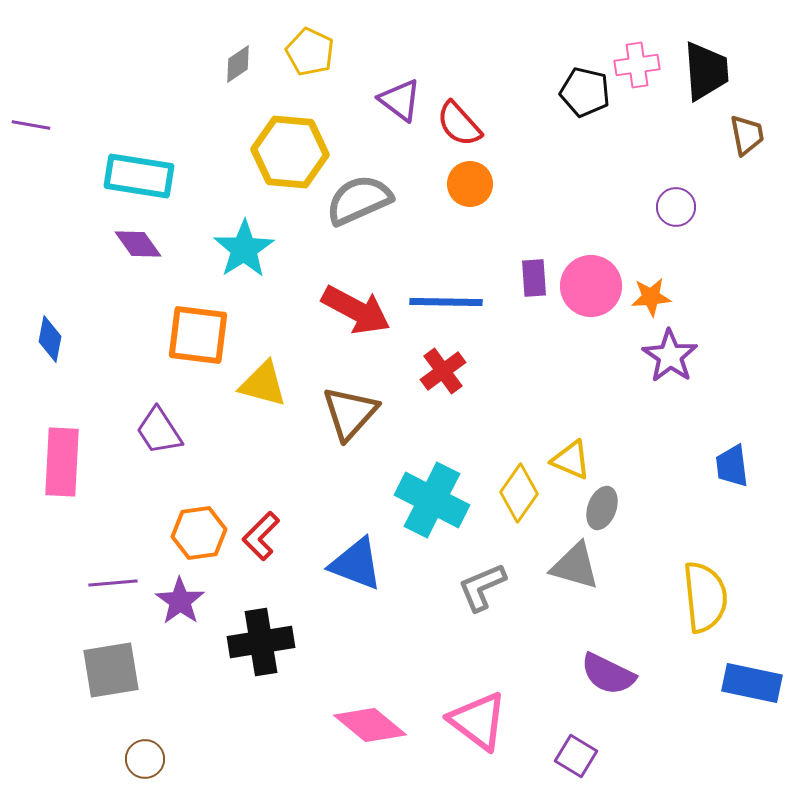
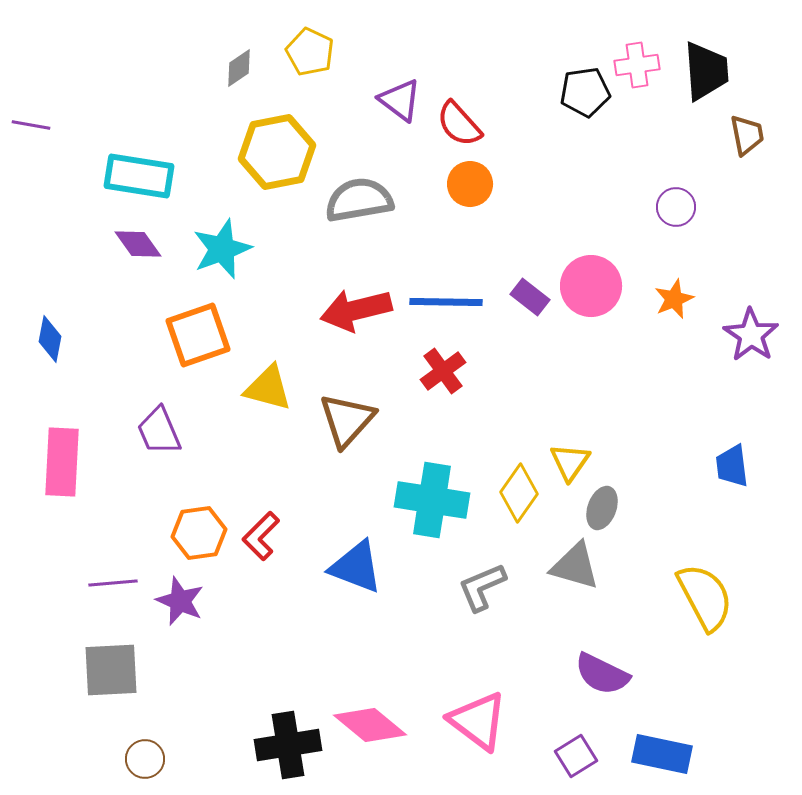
gray diamond at (238, 64): moved 1 px right, 4 px down
black pentagon at (585, 92): rotated 21 degrees counterclockwise
yellow hexagon at (290, 152): moved 13 px left; rotated 16 degrees counterclockwise
gray semicircle at (359, 200): rotated 14 degrees clockwise
cyan star at (244, 249): moved 22 px left; rotated 12 degrees clockwise
purple rectangle at (534, 278): moved 4 px left, 19 px down; rotated 48 degrees counterclockwise
orange star at (651, 297): moved 23 px right, 2 px down; rotated 18 degrees counterclockwise
red arrow at (356, 310): rotated 138 degrees clockwise
orange square at (198, 335): rotated 26 degrees counterclockwise
purple star at (670, 356): moved 81 px right, 21 px up
yellow triangle at (263, 384): moved 5 px right, 4 px down
brown triangle at (350, 413): moved 3 px left, 7 px down
purple trapezoid at (159, 431): rotated 10 degrees clockwise
yellow triangle at (571, 460): moved 1 px left, 2 px down; rotated 42 degrees clockwise
cyan cross at (432, 500): rotated 18 degrees counterclockwise
blue triangle at (356, 564): moved 3 px down
yellow semicircle at (705, 597): rotated 22 degrees counterclockwise
purple star at (180, 601): rotated 12 degrees counterclockwise
black cross at (261, 642): moved 27 px right, 103 px down
gray square at (111, 670): rotated 6 degrees clockwise
purple semicircle at (608, 674): moved 6 px left
blue rectangle at (752, 683): moved 90 px left, 71 px down
purple square at (576, 756): rotated 27 degrees clockwise
